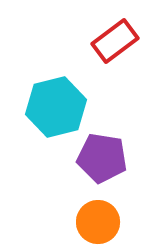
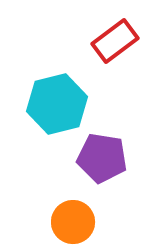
cyan hexagon: moved 1 px right, 3 px up
orange circle: moved 25 px left
